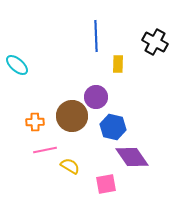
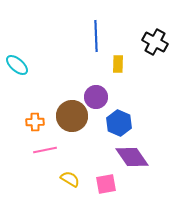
blue hexagon: moved 6 px right, 4 px up; rotated 10 degrees clockwise
yellow semicircle: moved 13 px down
